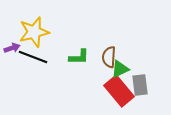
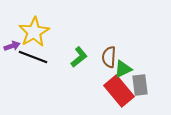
yellow star: rotated 16 degrees counterclockwise
purple arrow: moved 2 px up
green L-shape: rotated 40 degrees counterclockwise
green triangle: moved 3 px right
